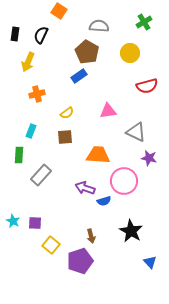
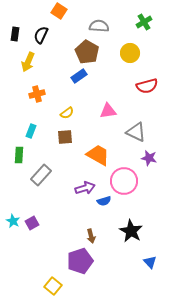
orange trapezoid: rotated 25 degrees clockwise
purple arrow: rotated 144 degrees clockwise
purple square: moved 3 px left; rotated 32 degrees counterclockwise
yellow square: moved 2 px right, 41 px down
